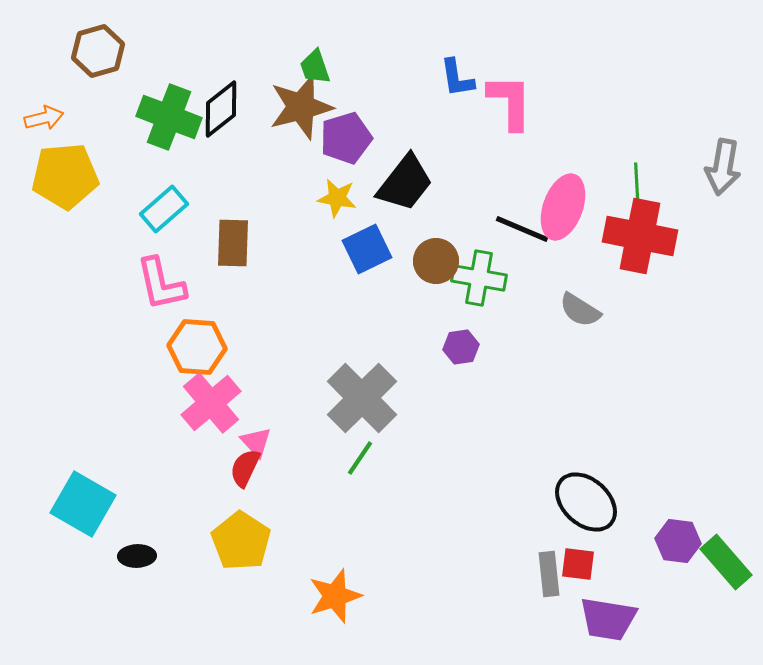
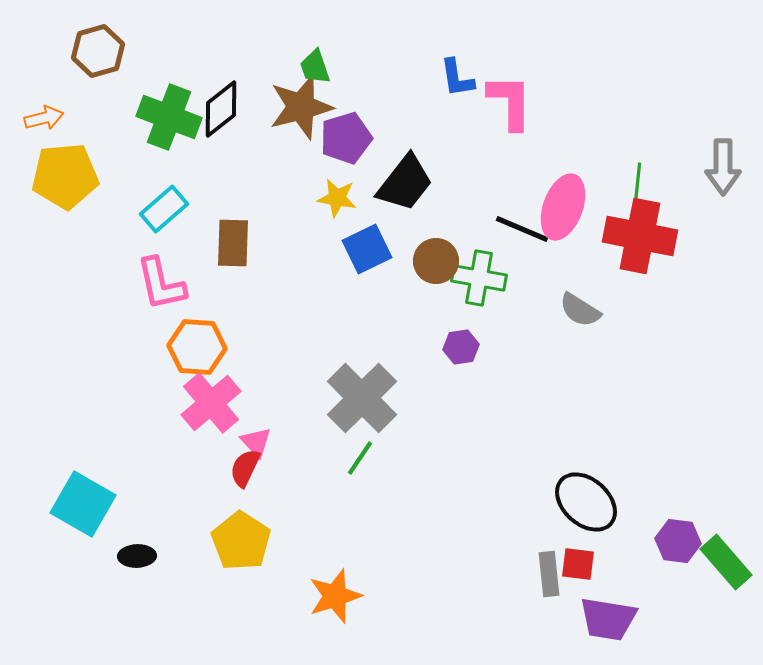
gray arrow at (723, 167): rotated 10 degrees counterclockwise
green line at (637, 188): rotated 9 degrees clockwise
